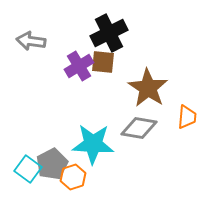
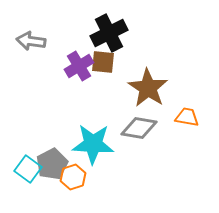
orange trapezoid: rotated 85 degrees counterclockwise
